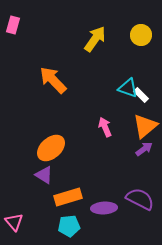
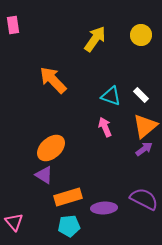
pink rectangle: rotated 24 degrees counterclockwise
cyan triangle: moved 17 px left, 8 px down
purple semicircle: moved 4 px right
